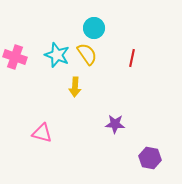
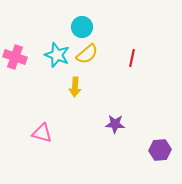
cyan circle: moved 12 px left, 1 px up
yellow semicircle: rotated 85 degrees clockwise
purple hexagon: moved 10 px right, 8 px up; rotated 15 degrees counterclockwise
